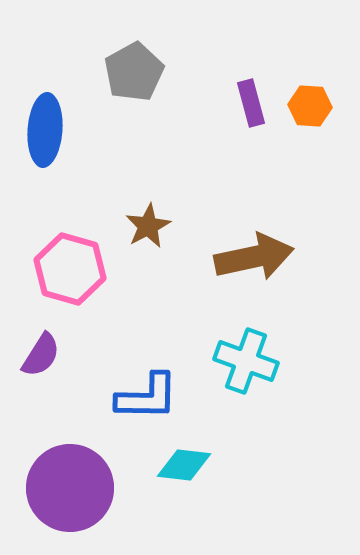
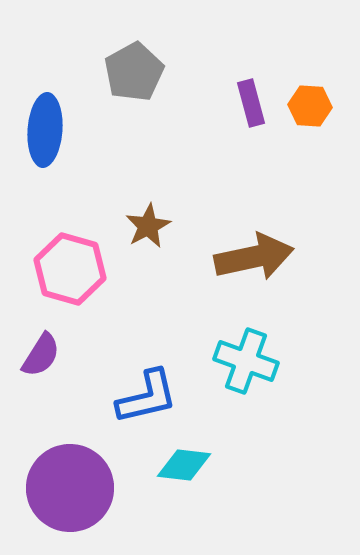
blue L-shape: rotated 14 degrees counterclockwise
